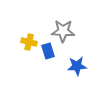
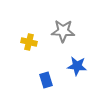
blue rectangle: moved 2 px left, 29 px down
blue star: rotated 12 degrees clockwise
